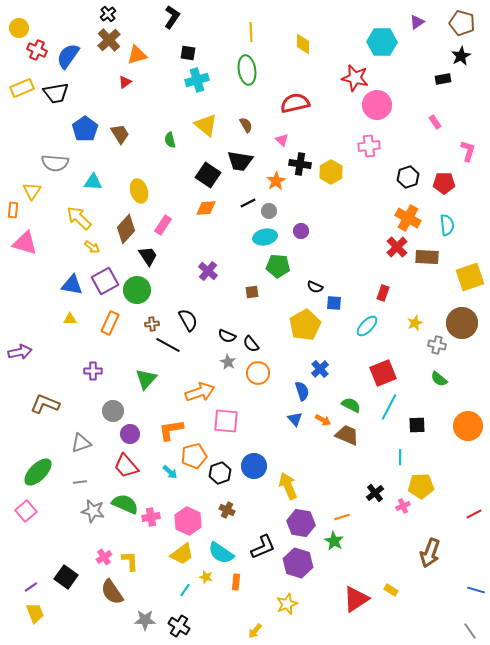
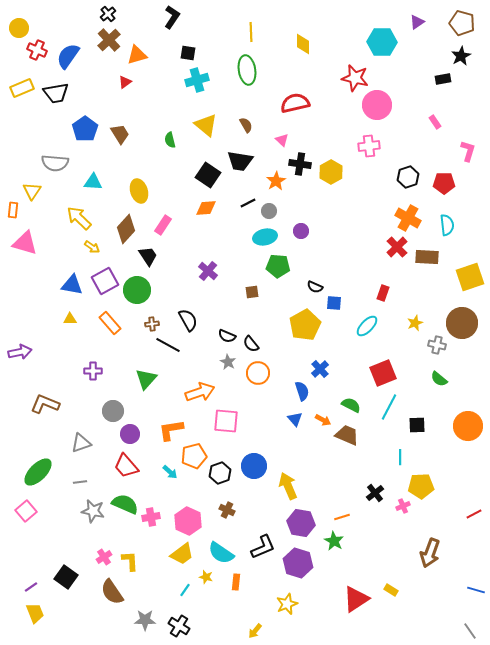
orange rectangle at (110, 323): rotated 65 degrees counterclockwise
